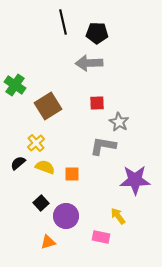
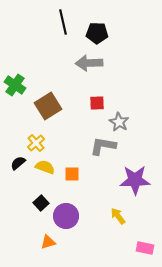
pink rectangle: moved 44 px right, 11 px down
